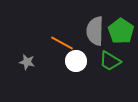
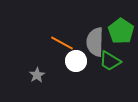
gray semicircle: moved 11 px down
gray star: moved 10 px right, 13 px down; rotated 28 degrees clockwise
